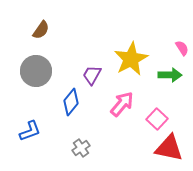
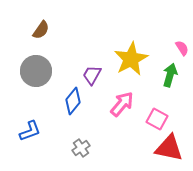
green arrow: rotated 75 degrees counterclockwise
blue diamond: moved 2 px right, 1 px up
pink square: rotated 15 degrees counterclockwise
